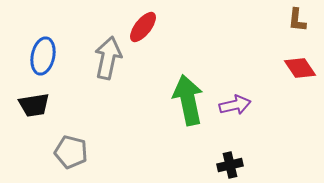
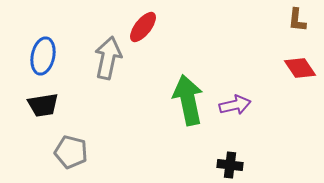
black trapezoid: moved 9 px right
black cross: rotated 20 degrees clockwise
